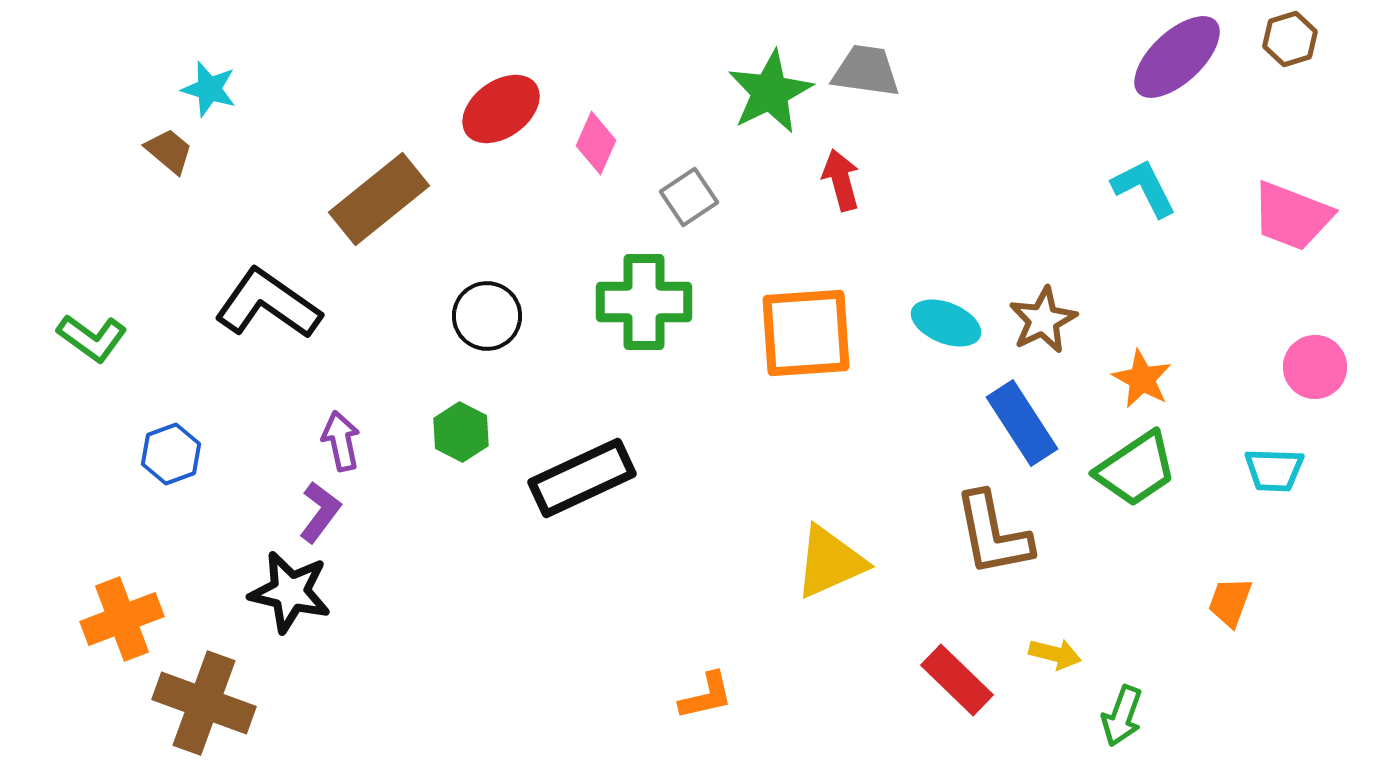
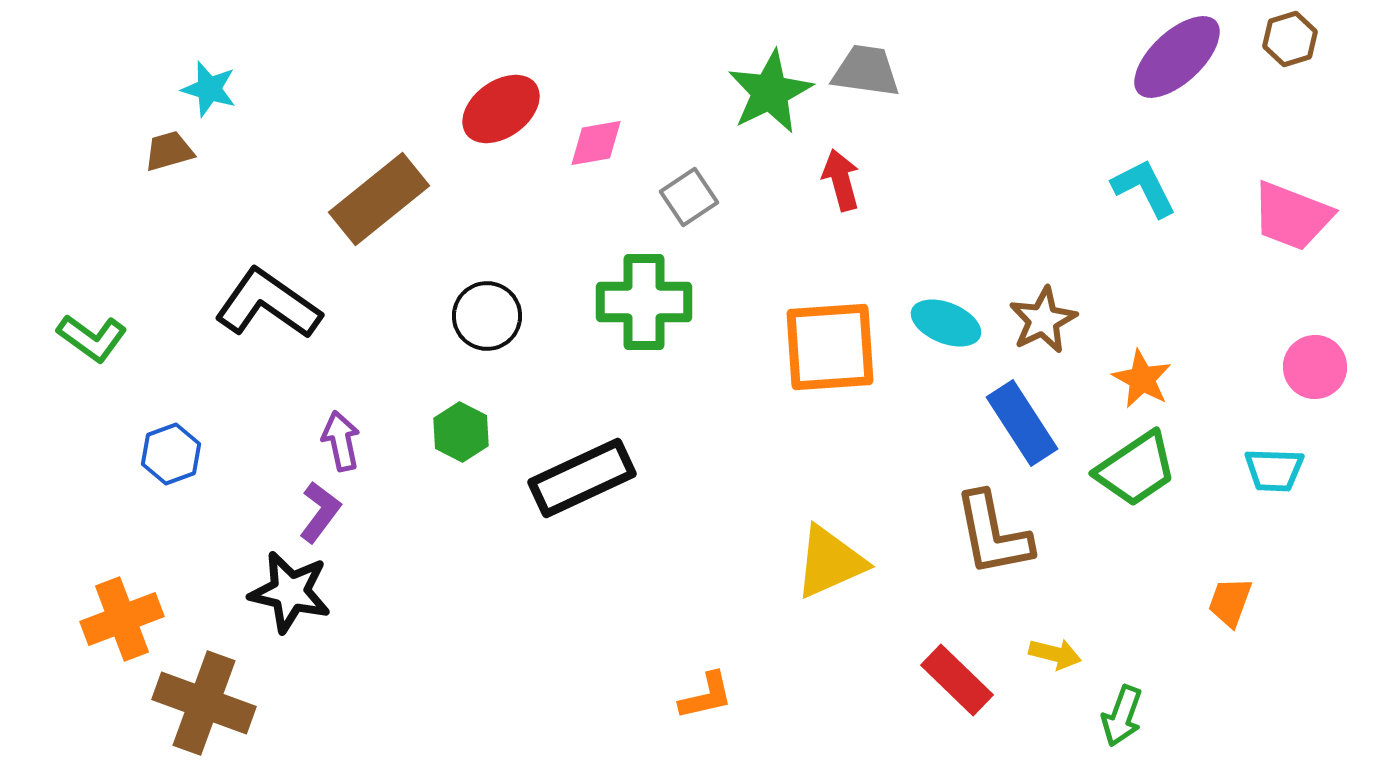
pink diamond: rotated 56 degrees clockwise
brown trapezoid: rotated 56 degrees counterclockwise
orange square: moved 24 px right, 14 px down
